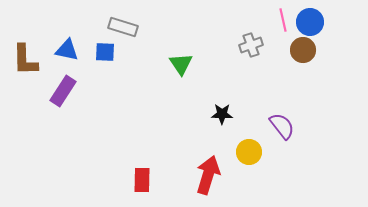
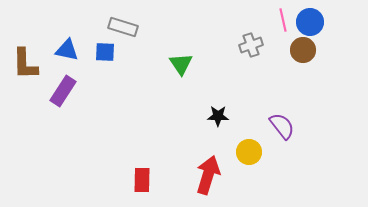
brown L-shape: moved 4 px down
black star: moved 4 px left, 2 px down
